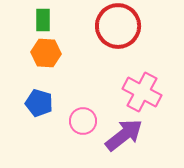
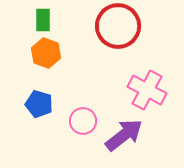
orange hexagon: rotated 16 degrees clockwise
pink cross: moved 5 px right, 2 px up
blue pentagon: moved 1 px down
